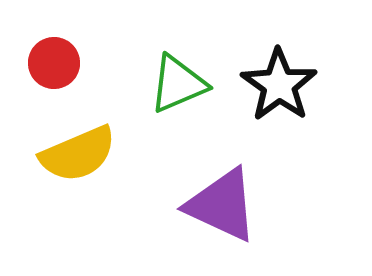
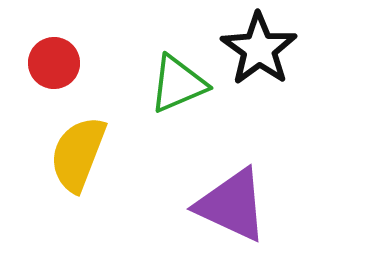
black star: moved 20 px left, 36 px up
yellow semicircle: rotated 134 degrees clockwise
purple triangle: moved 10 px right
